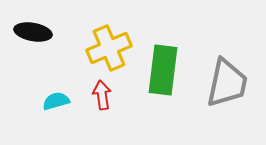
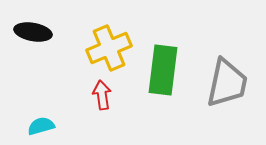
cyan semicircle: moved 15 px left, 25 px down
